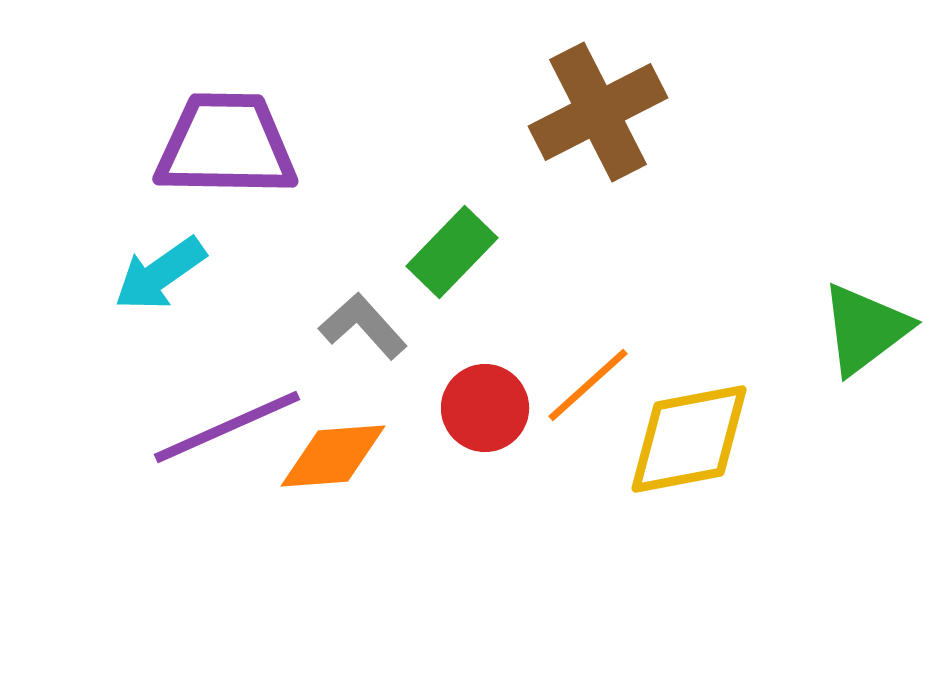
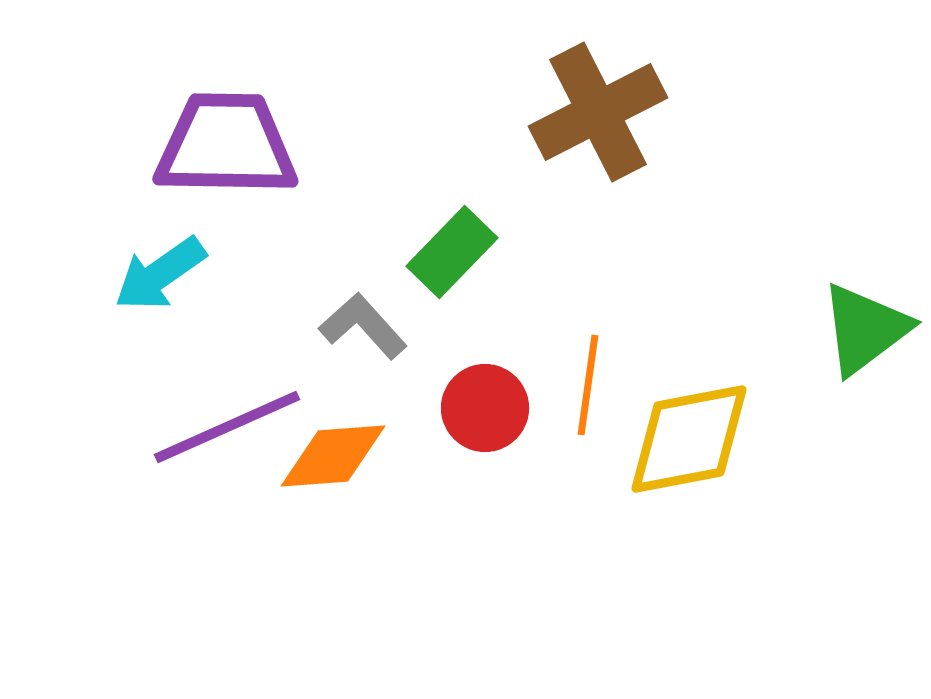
orange line: rotated 40 degrees counterclockwise
